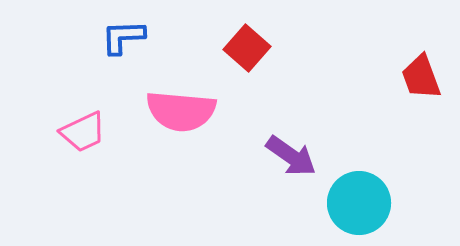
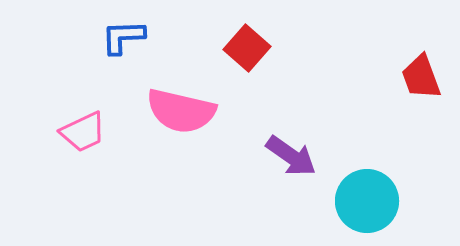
pink semicircle: rotated 8 degrees clockwise
cyan circle: moved 8 px right, 2 px up
